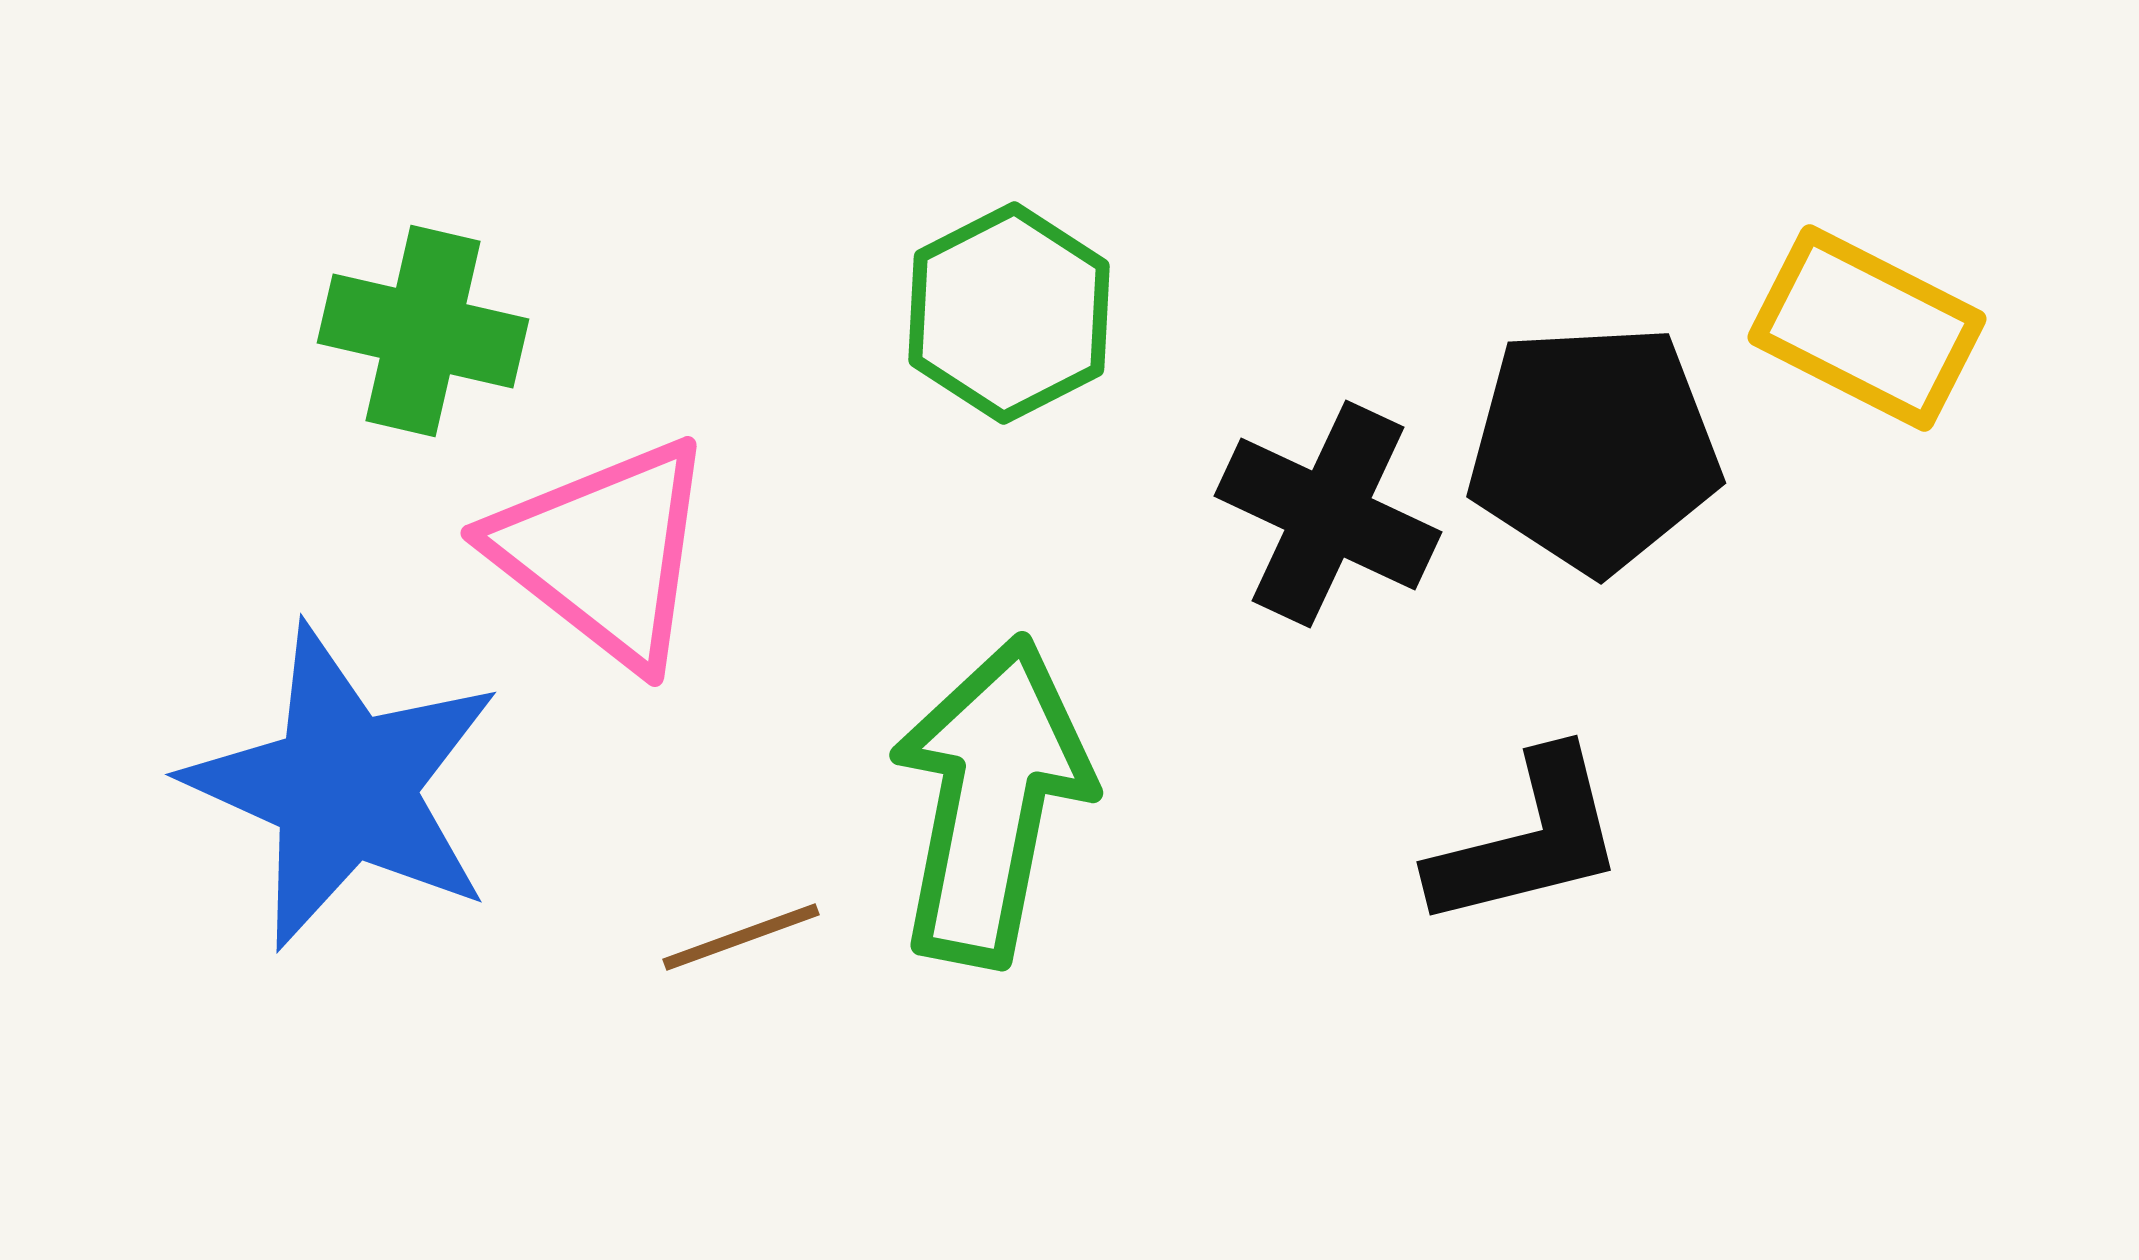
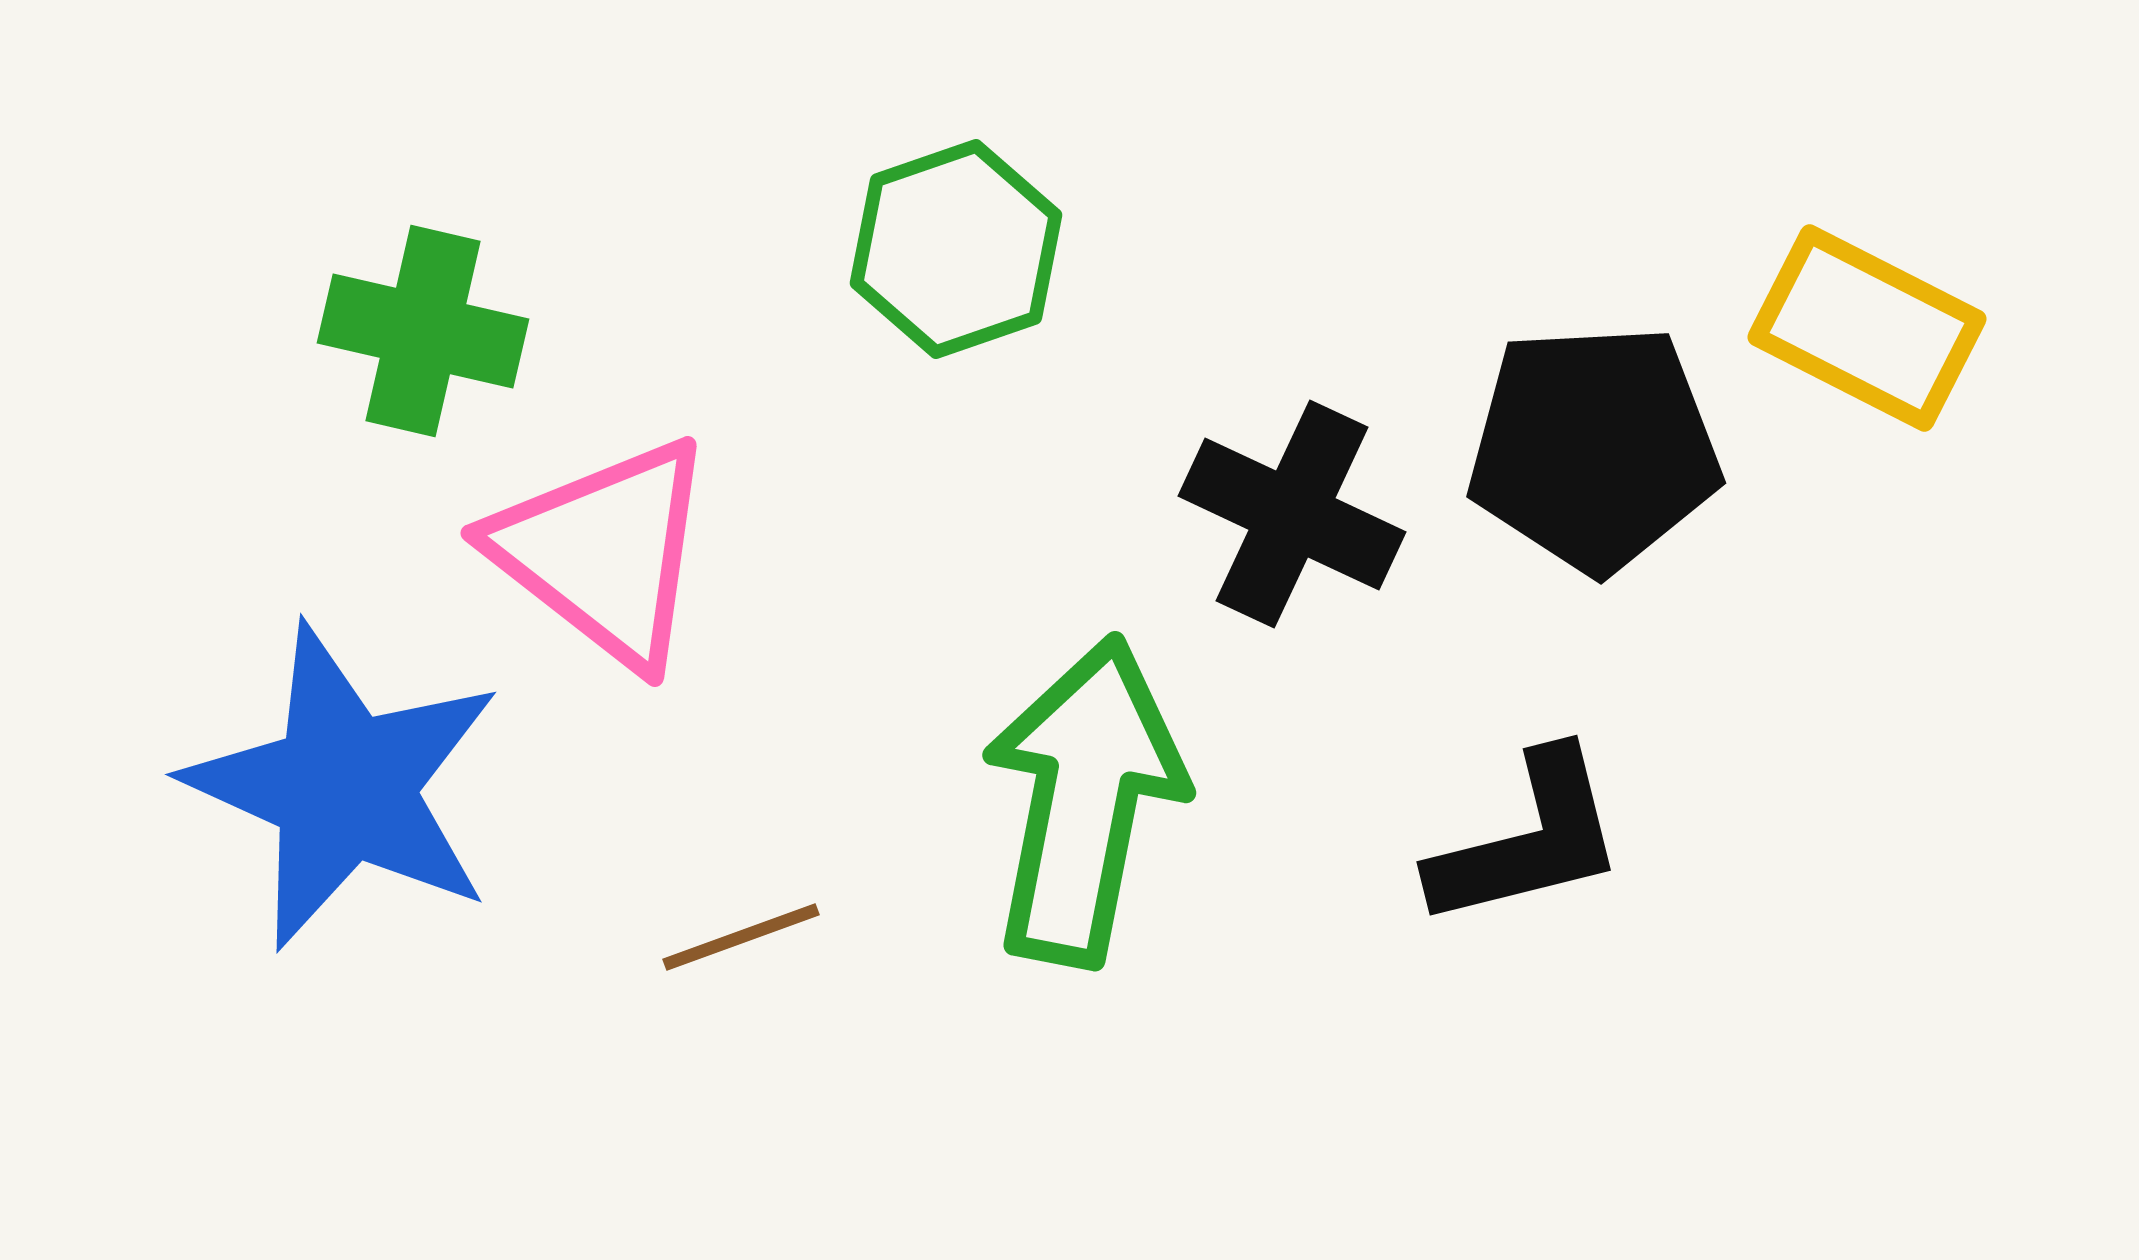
green hexagon: moved 53 px left, 64 px up; rotated 8 degrees clockwise
black cross: moved 36 px left
green arrow: moved 93 px right
